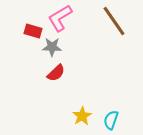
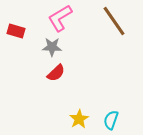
red rectangle: moved 17 px left
yellow star: moved 3 px left, 3 px down
